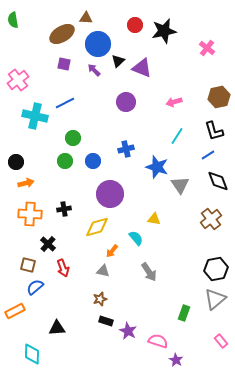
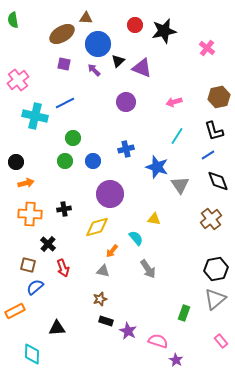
gray arrow at (149, 272): moved 1 px left, 3 px up
